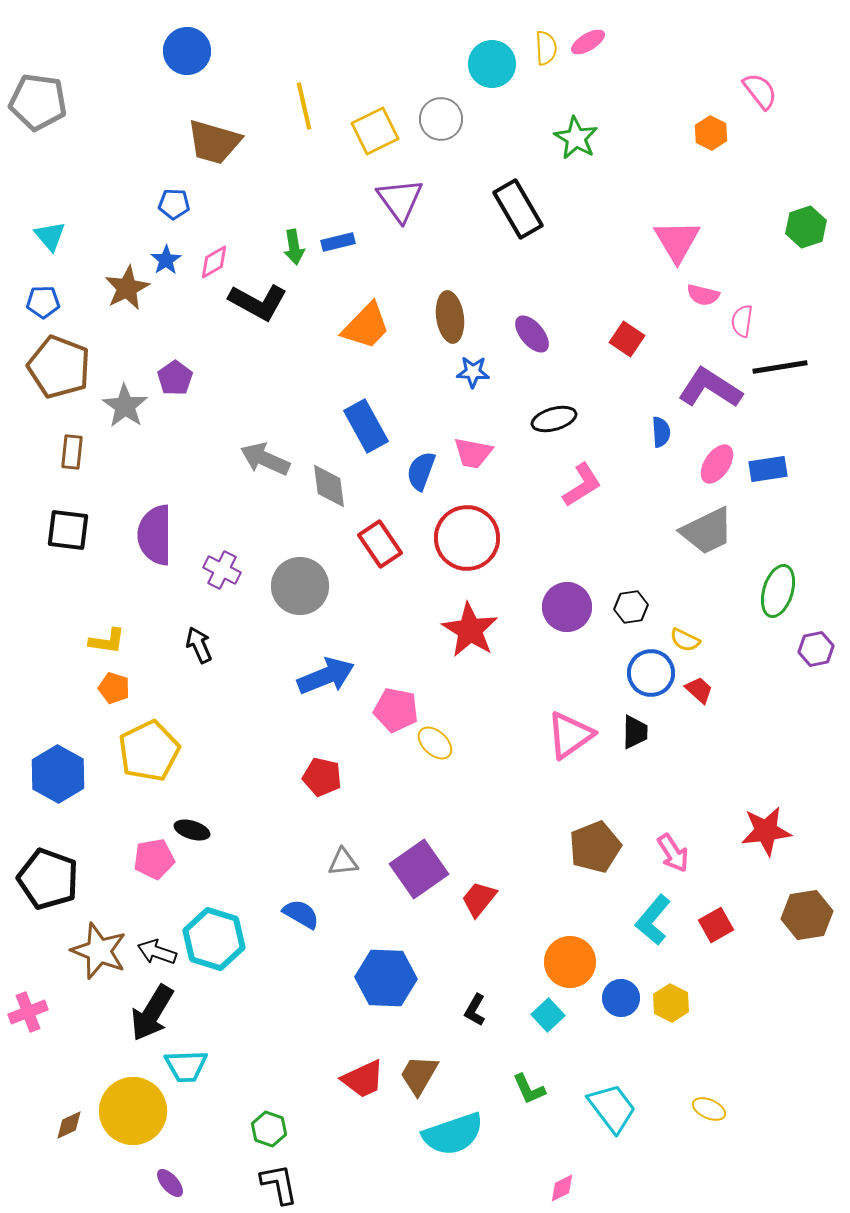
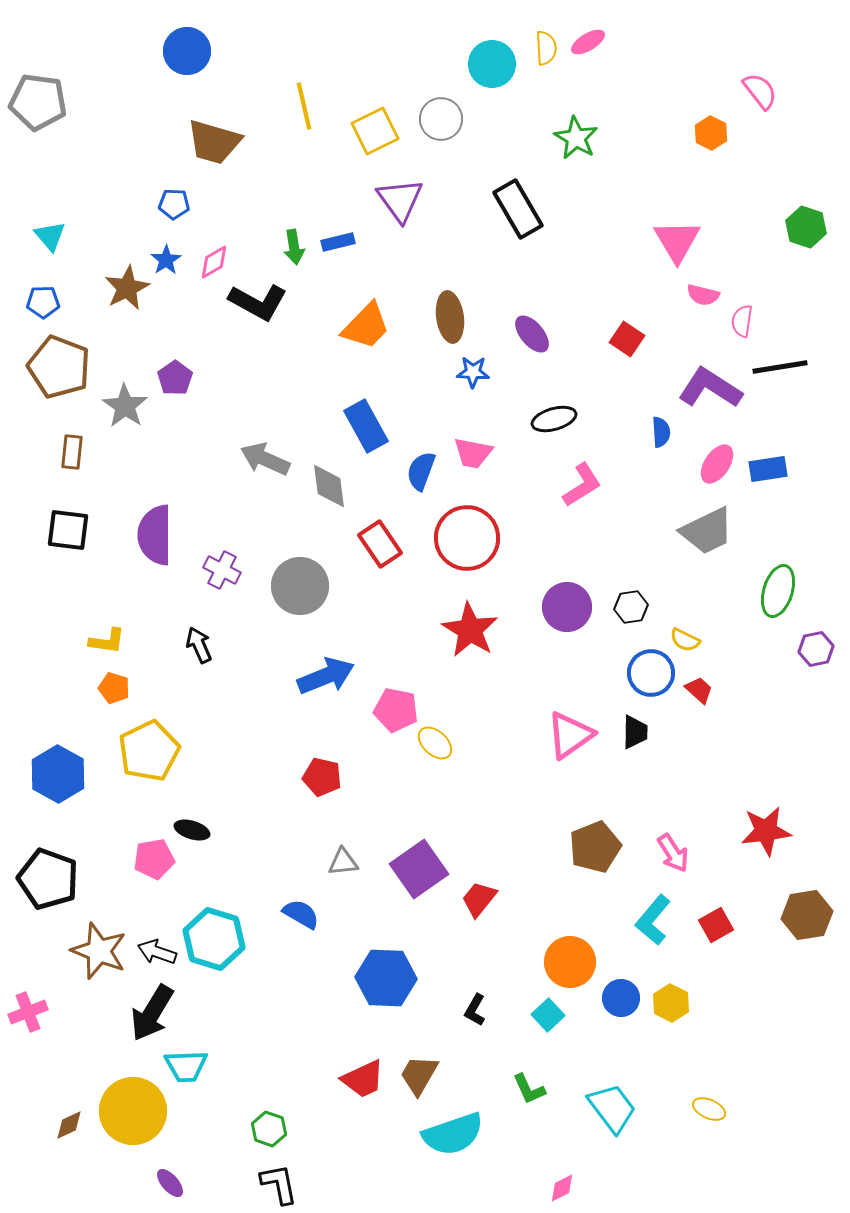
green hexagon at (806, 227): rotated 24 degrees counterclockwise
